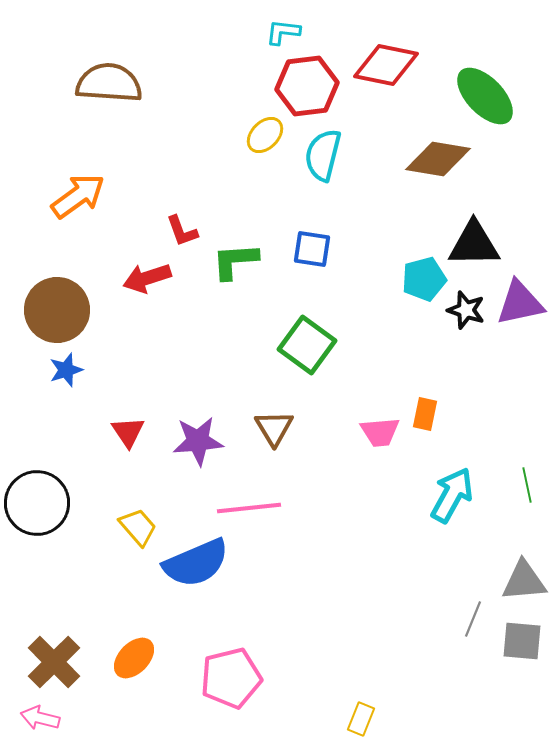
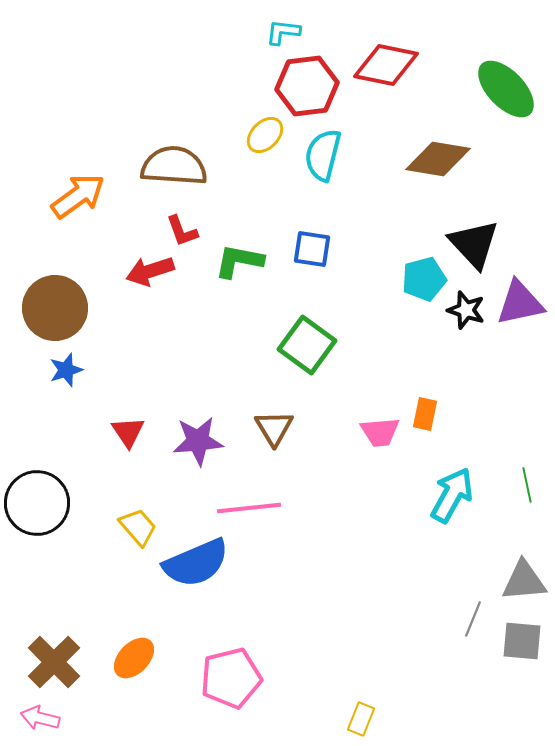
brown semicircle: moved 65 px right, 83 px down
green ellipse: moved 21 px right, 7 px up
black triangle: rotated 48 degrees clockwise
green L-shape: moved 4 px right; rotated 15 degrees clockwise
red arrow: moved 3 px right, 7 px up
brown circle: moved 2 px left, 2 px up
